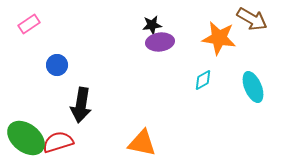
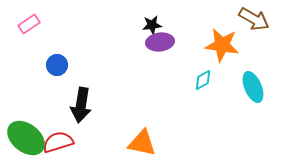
brown arrow: moved 2 px right
orange star: moved 3 px right, 7 px down
